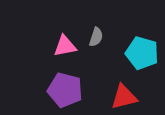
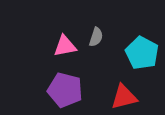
cyan pentagon: rotated 12 degrees clockwise
